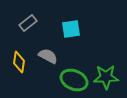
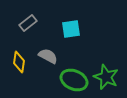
green star: rotated 25 degrees clockwise
